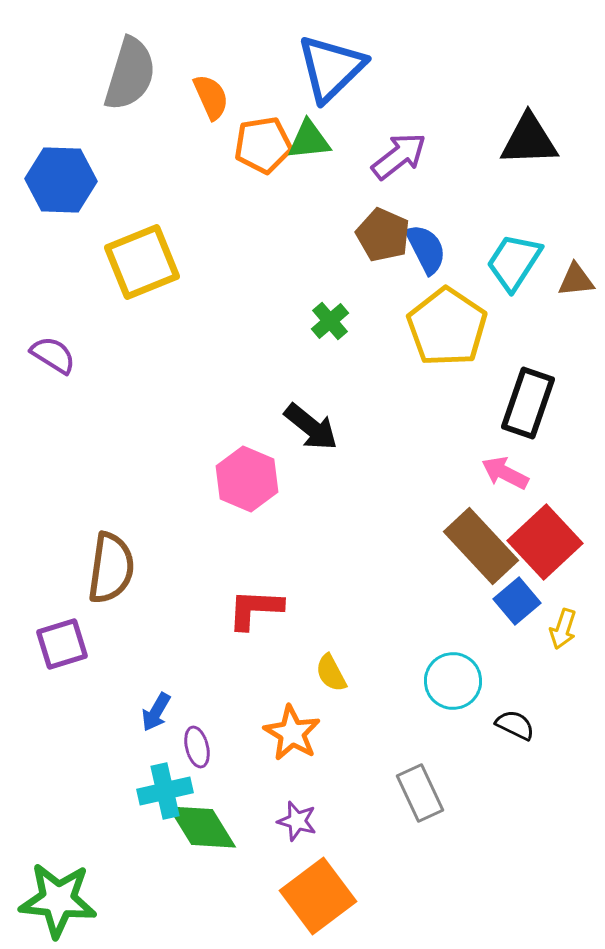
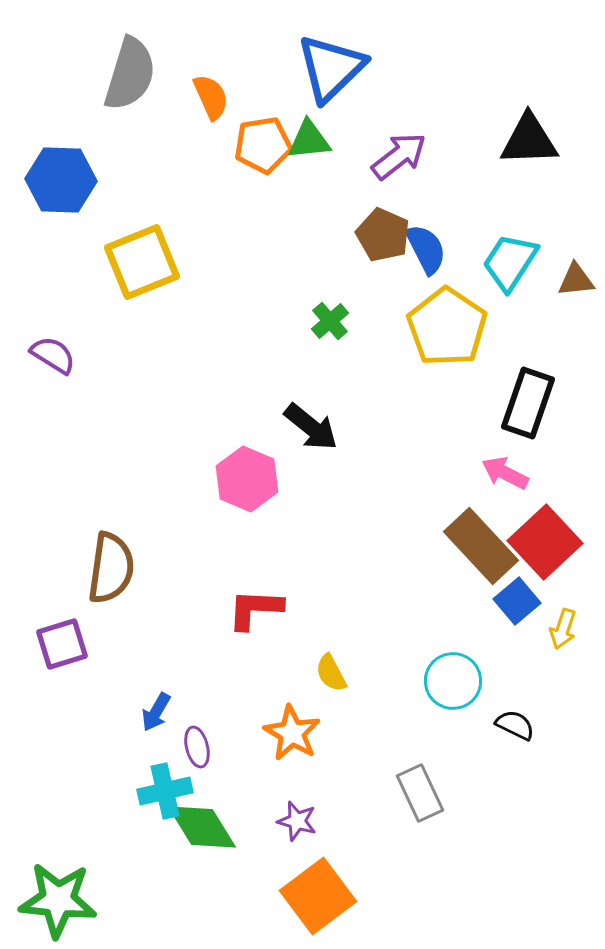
cyan trapezoid: moved 4 px left
